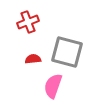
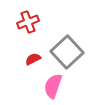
gray square: rotated 32 degrees clockwise
red semicircle: rotated 21 degrees counterclockwise
